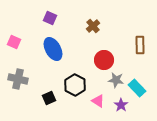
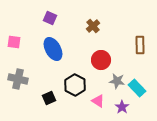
pink square: rotated 16 degrees counterclockwise
red circle: moved 3 px left
gray star: moved 1 px right, 1 px down
purple star: moved 1 px right, 2 px down
